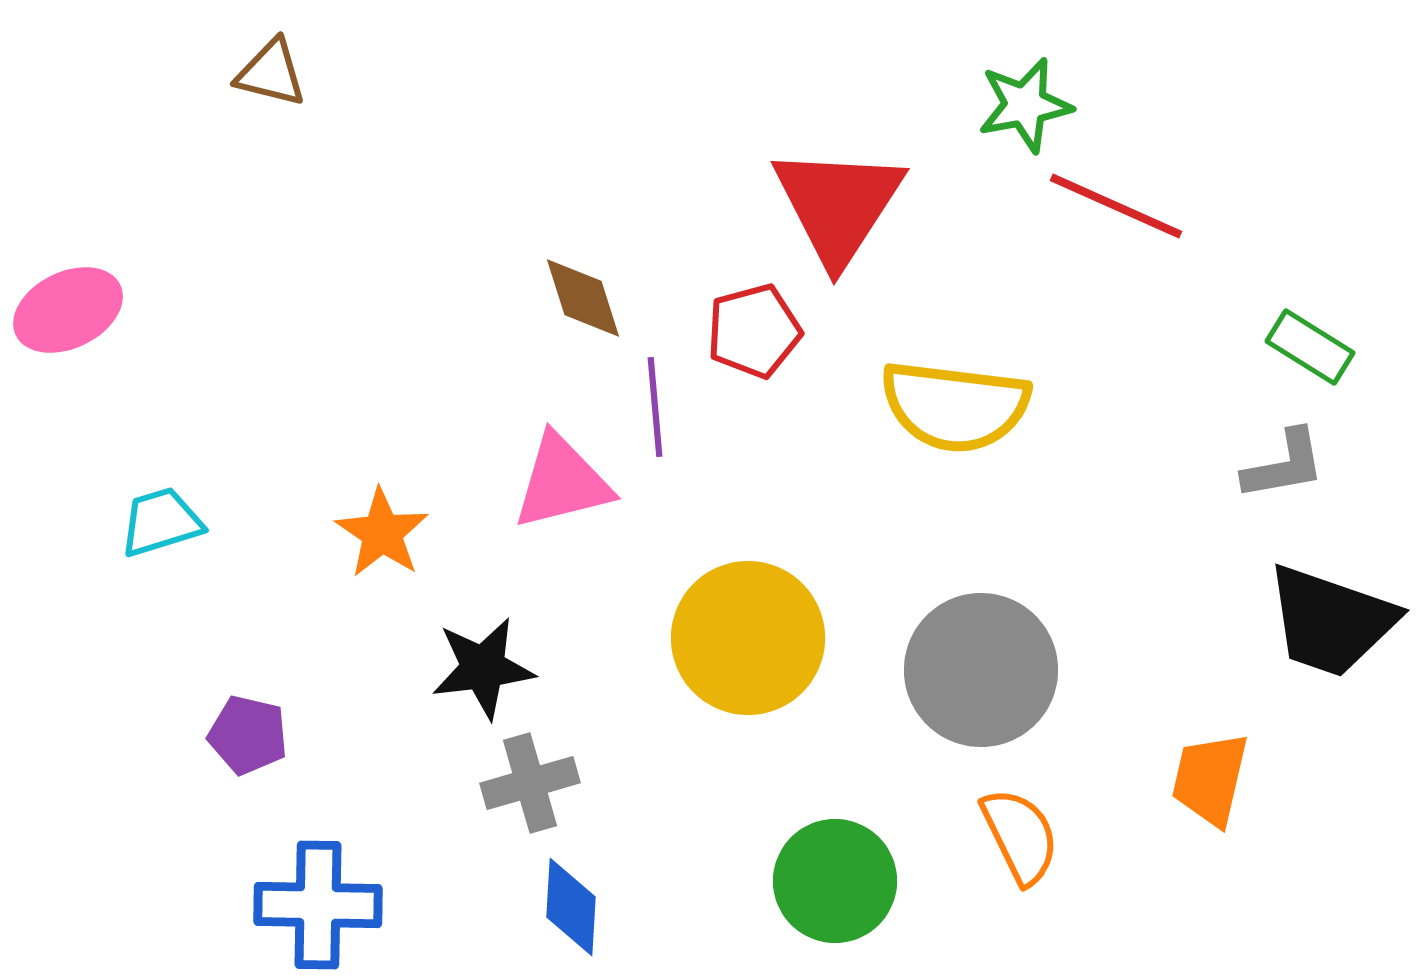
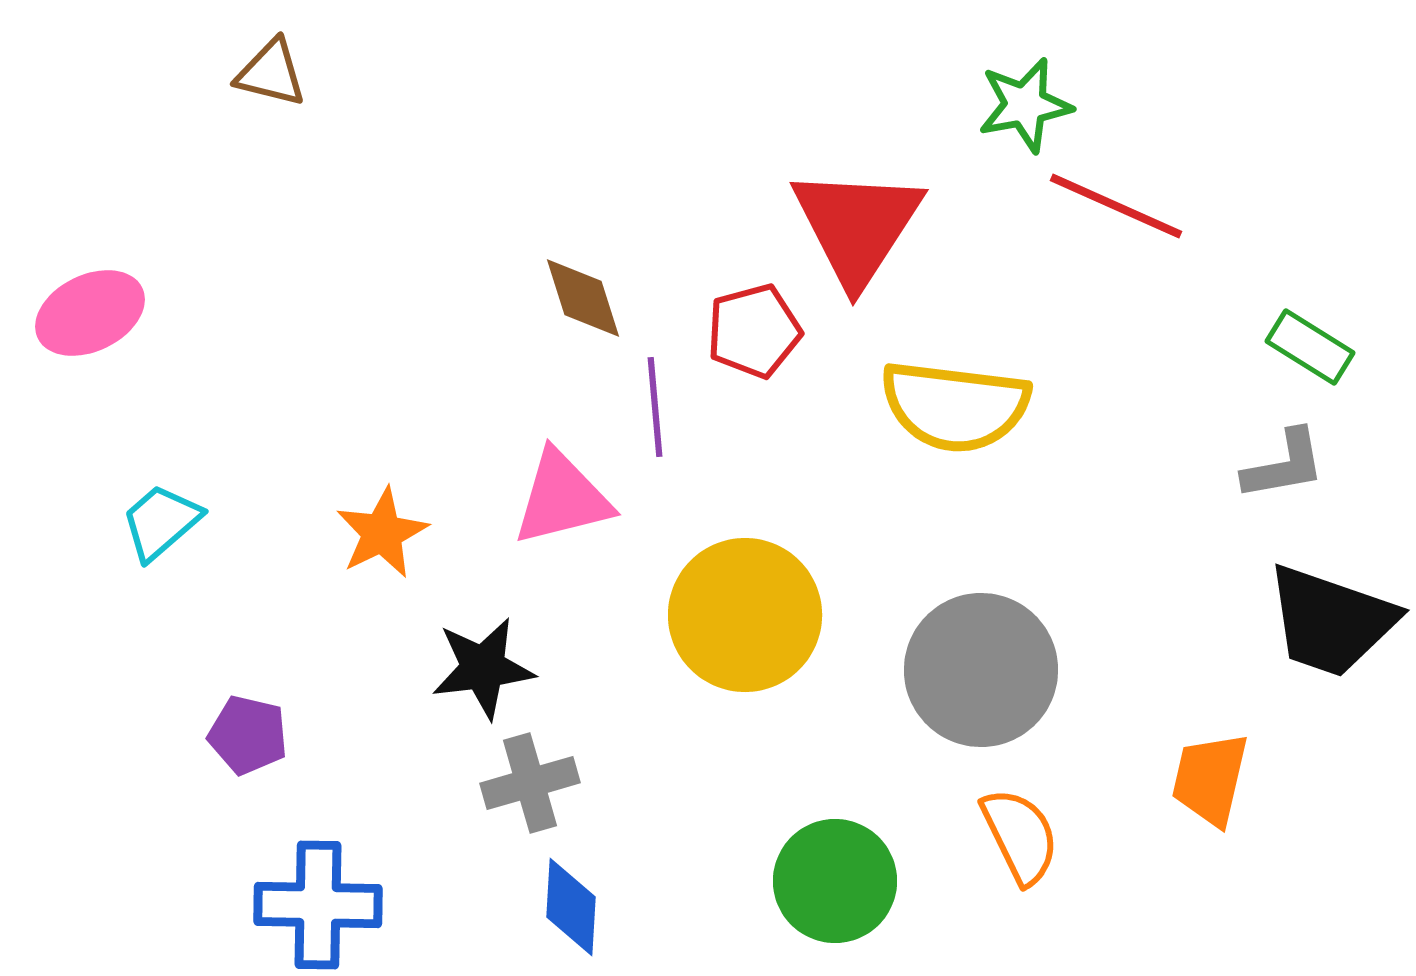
red triangle: moved 19 px right, 21 px down
pink ellipse: moved 22 px right, 3 px down
pink triangle: moved 16 px down
cyan trapezoid: rotated 24 degrees counterclockwise
orange star: rotated 12 degrees clockwise
yellow circle: moved 3 px left, 23 px up
